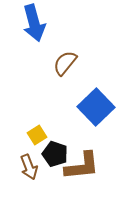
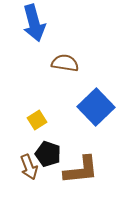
brown semicircle: rotated 60 degrees clockwise
yellow square: moved 15 px up
black pentagon: moved 7 px left
brown L-shape: moved 1 px left, 4 px down
